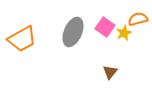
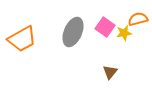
yellow star: rotated 14 degrees clockwise
